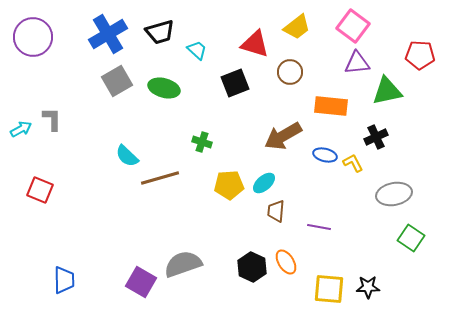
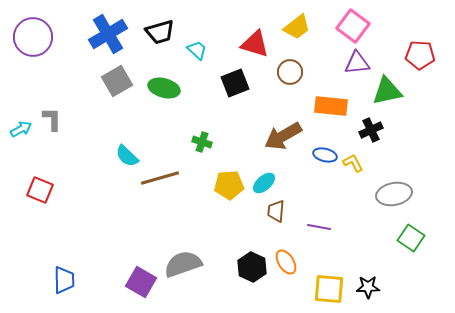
black cross: moved 5 px left, 7 px up
